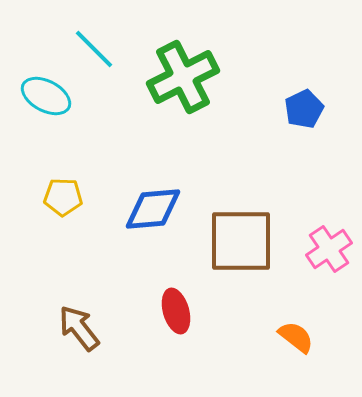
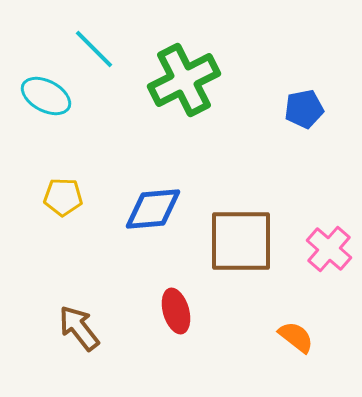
green cross: moved 1 px right, 3 px down
blue pentagon: rotated 15 degrees clockwise
pink cross: rotated 15 degrees counterclockwise
